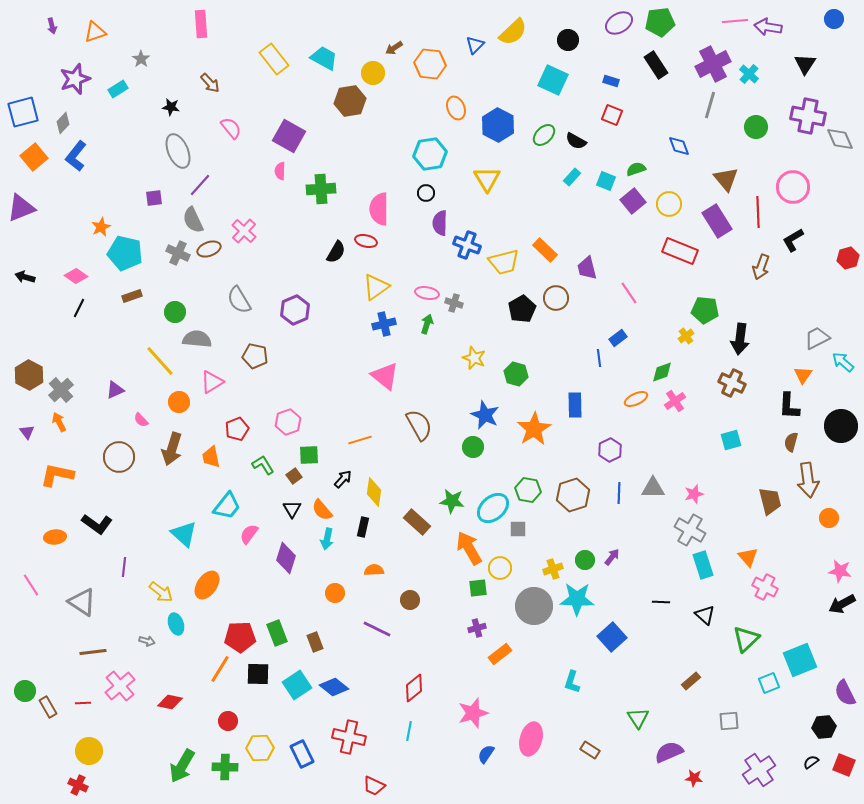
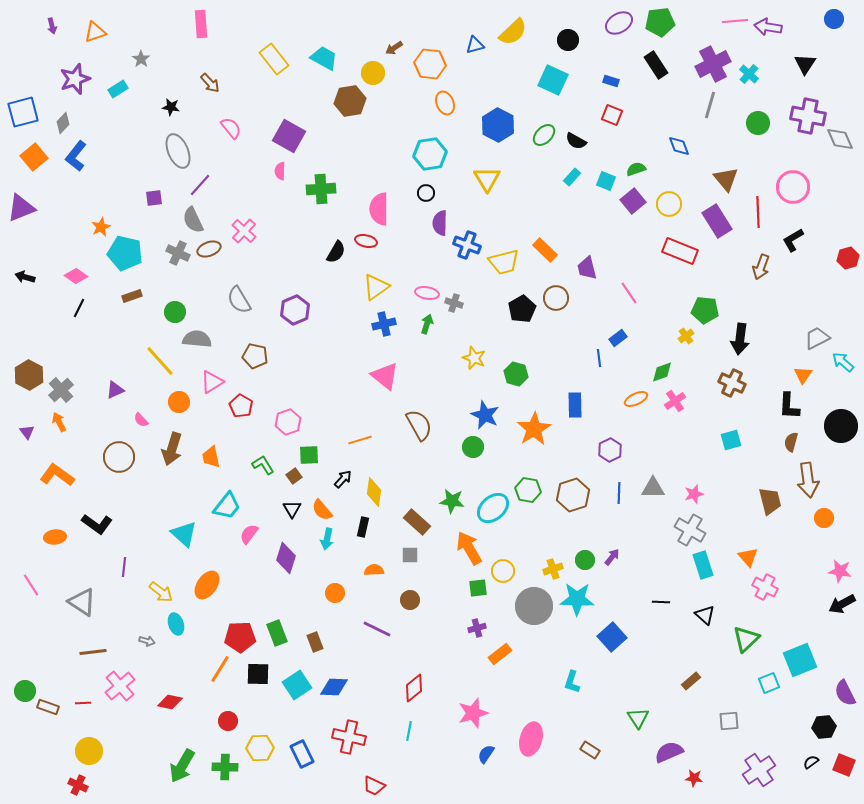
blue triangle at (475, 45): rotated 30 degrees clockwise
orange ellipse at (456, 108): moved 11 px left, 5 px up
green circle at (756, 127): moved 2 px right, 4 px up
red pentagon at (237, 429): moved 4 px right, 23 px up; rotated 20 degrees counterclockwise
orange L-shape at (57, 475): rotated 24 degrees clockwise
orange circle at (829, 518): moved 5 px left
gray square at (518, 529): moved 108 px left, 26 px down
yellow circle at (500, 568): moved 3 px right, 3 px down
blue diamond at (334, 687): rotated 36 degrees counterclockwise
brown rectangle at (48, 707): rotated 40 degrees counterclockwise
